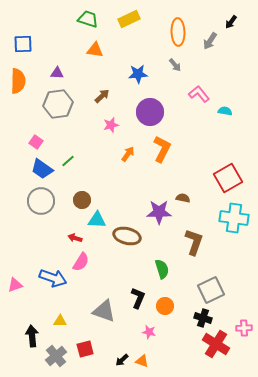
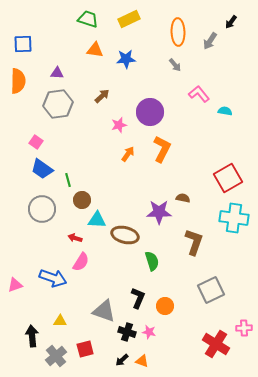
blue star at (138, 74): moved 12 px left, 15 px up
pink star at (111, 125): moved 8 px right
green line at (68, 161): moved 19 px down; rotated 64 degrees counterclockwise
gray circle at (41, 201): moved 1 px right, 8 px down
brown ellipse at (127, 236): moved 2 px left, 1 px up
green semicircle at (162, 269): moved 10 px left, 8 px up
black cross at (203, 318): moved 76 px left, 14 px down
